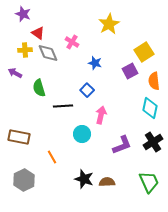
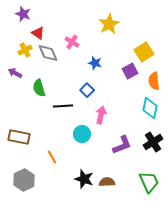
yellow cross: rotated 24 degrees counterclockwise
